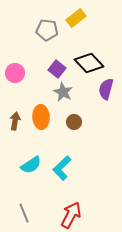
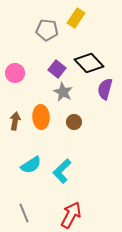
yellow rectangle: rotated 18 degrees counterclockwise
purple semicircle: moved 1 px left
cyan L-shape: moved 3 px down
